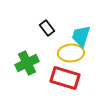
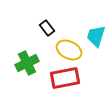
cyan trapezoid: moved 15 px right
yellow ellipse: moved 2 px left, 3 px up; rotated 30 degrees clockwise
red rectangle: rotated 28 degrees counterclockwise
